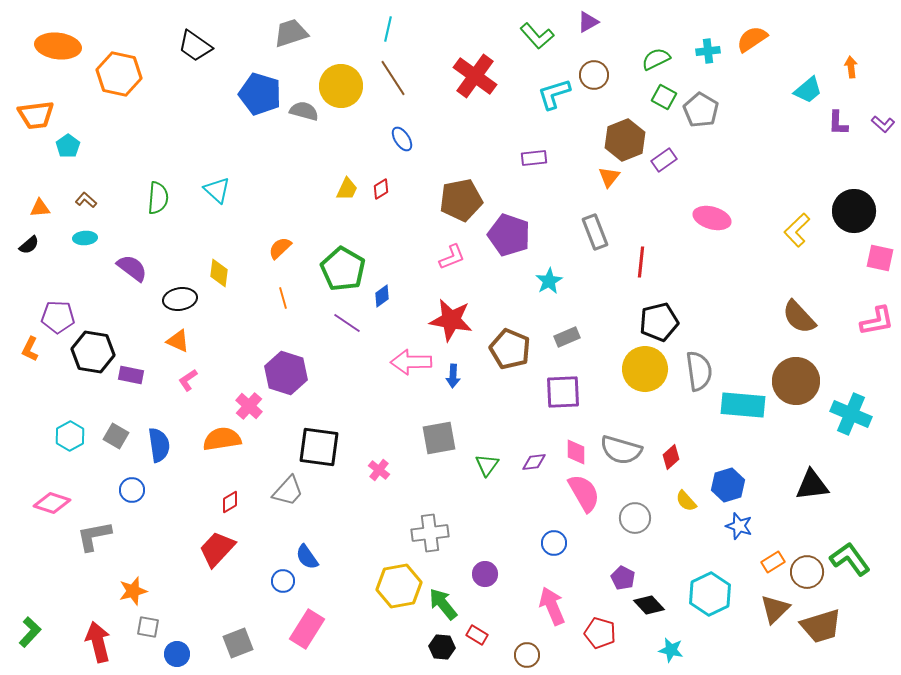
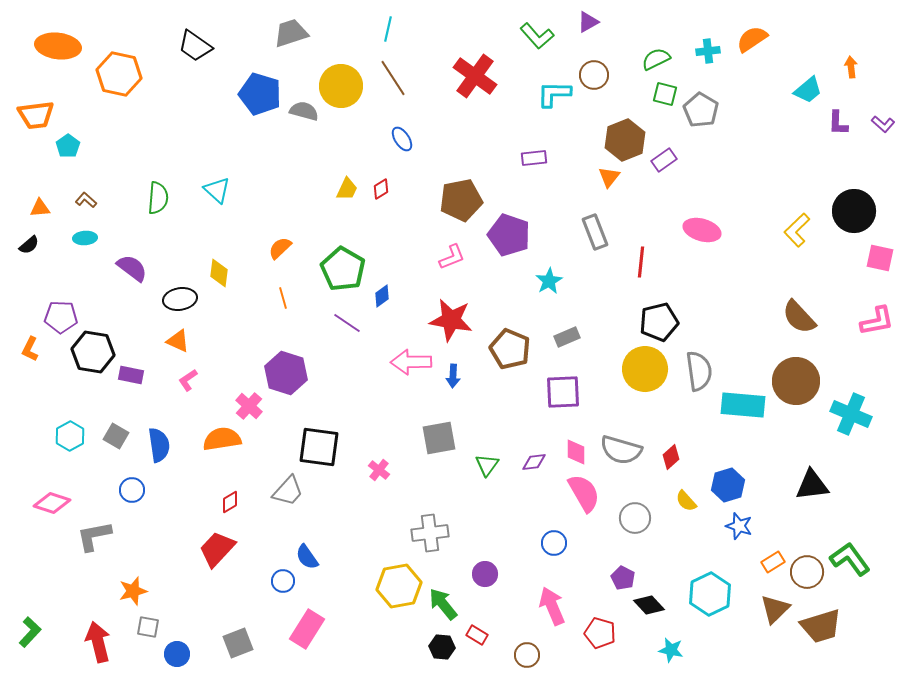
cyan L-shape at (554, 94): rotated 18 degrees clockwise
green square at (664, 97): moved 1 px right, 3 px up; rotated 15 degrees counterclockwise
pink ellipse at (712, 218): moved 10 px left, 12 px down
purple pentagon at (58, 317): moved 3 px right
